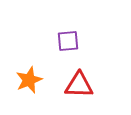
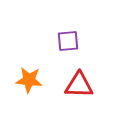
orange star: rotated 28 degrees clockwise
